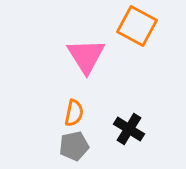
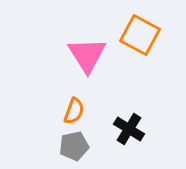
orange square: moved 3 px right, 9 px down
pink triangle: moved 1 px right, 1 px up
orange semicircle: moved 2 px up; rotated 8 degrees clockwise
